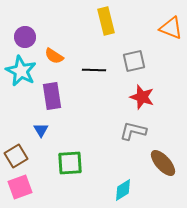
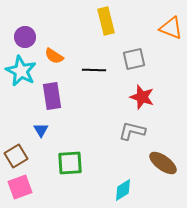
gray square: moved 2 px up
gray L-shape: moved 1 px left
brown ellipse: rotated 12 degrees counterclockwise
